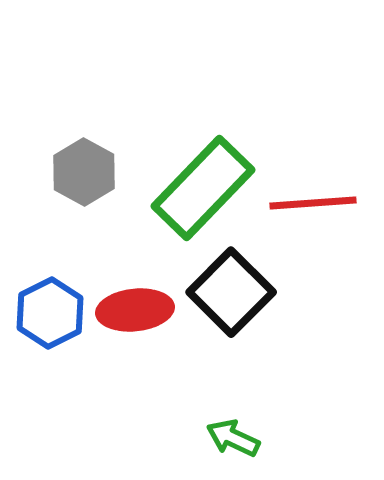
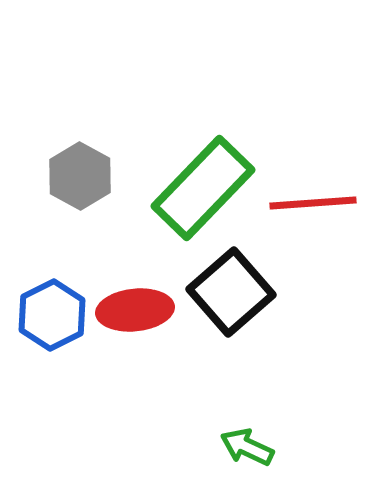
gray hexagon: moved 4 px left, 4 px down
black square: rotated 4 degrees clockwise
blue hexagon: moved 2 px right, 2 px down
green arrow: moved 14 px right, 9 px down
